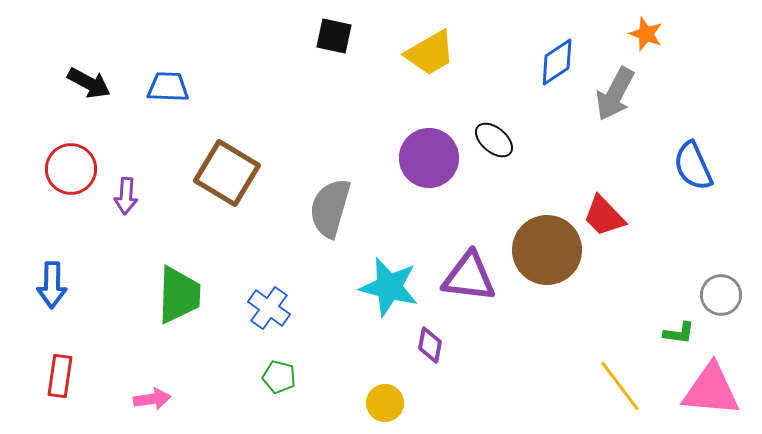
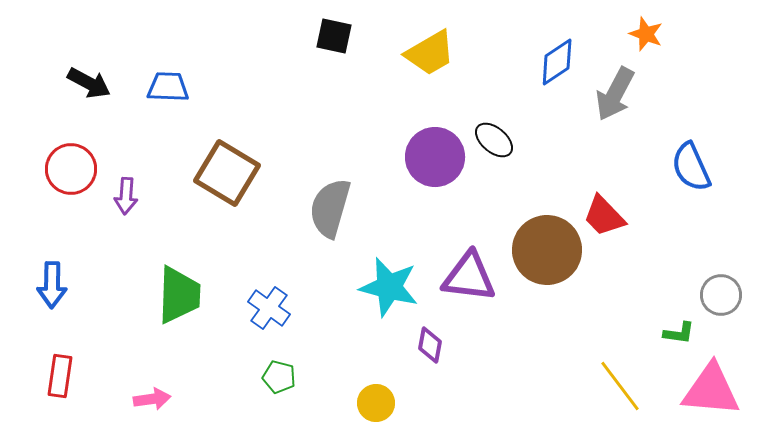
purple circle: moved 6 px right, 1 px up
blue semicircle: moved 2 px left, 1 px down
yellow circle: moved 9 px left
